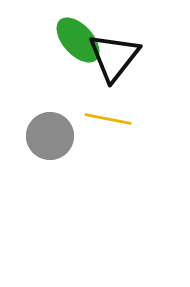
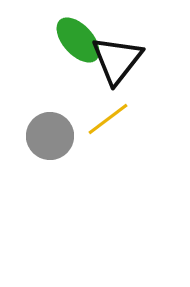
black triangle: moved 3 px right, 3 px down
yellow line: rotated 48 degrees counterclockwise
